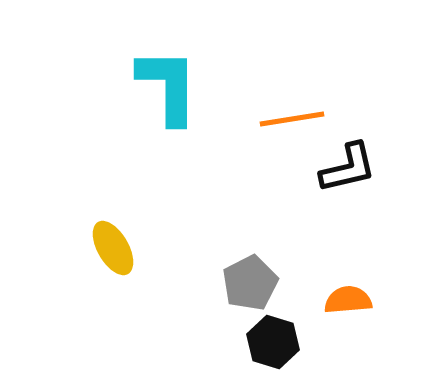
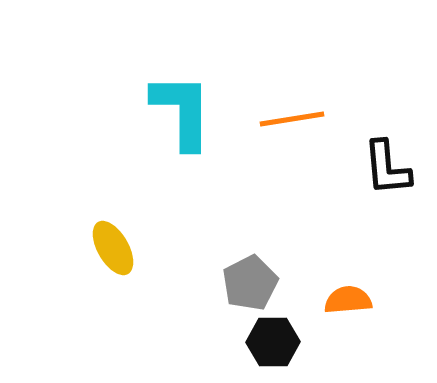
cyan L-shape: moved 14 px right, 25 px down
black L-shape: moved 39 px right; rotated 98 degrees clockwise
black hexagon: rotated 18 degrees counterclockwise
